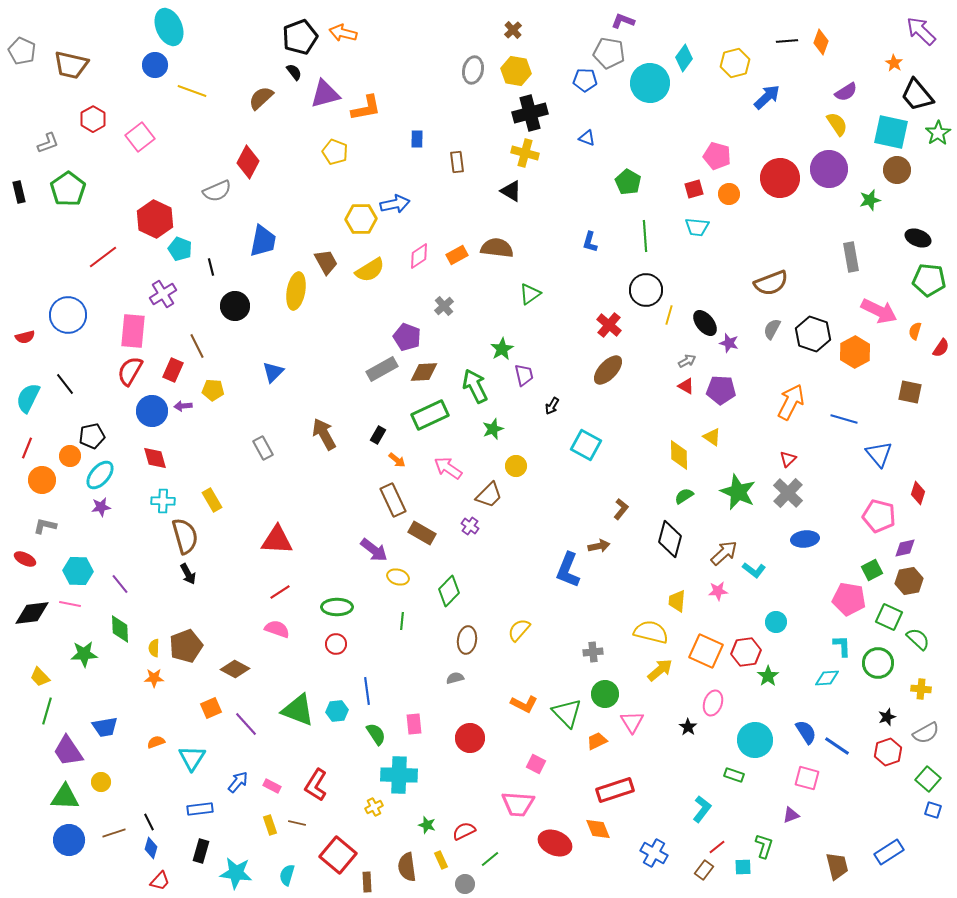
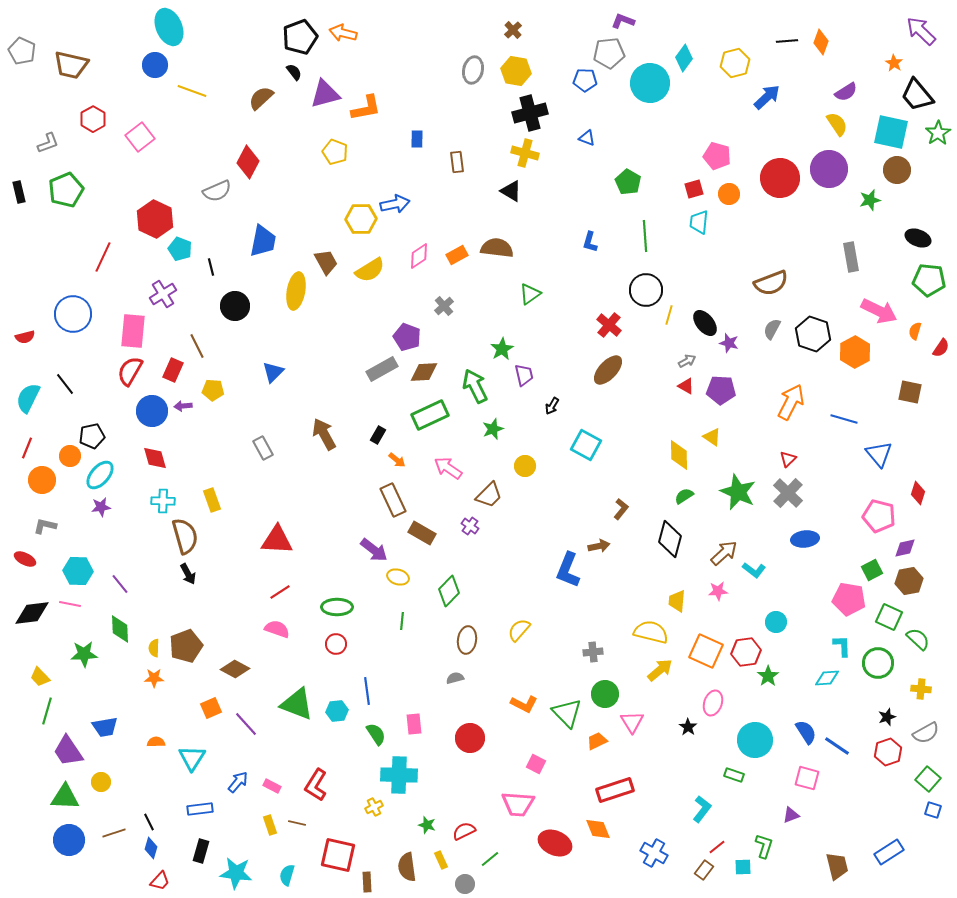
gray pentagon at (609, 53): rotated 16 degrees counterclockwise
green pentagon at (68, 189): moved 2 px left, 1 px down; rotated 12 degrees clockwise
cyan trapezoid at (697, 227): moved 2 px right, 5 px up; rotated 90 degrees clockwise
red line at (103, 257): rotated 28 degrees counterclockwise
blue circle at (68, 315): moved 5 px right, 1 px up
yellow circle at (516, 466): moved 9 px right
yellow rectangle at (212, 500): rotated 10 degrees clockwise
green triangle at (298, 710): moved 1 px left, 6 px up
orange semicircle at (156, 742): rotated 18 degrees clockwise
red square at (338, 855): rotated 27 degrees counterclockwise
